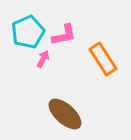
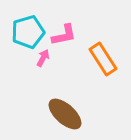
cyan pentagon: rotated 8 degrees clockwise
pink arrow: moved 1 px up
